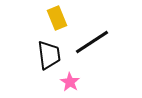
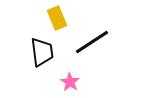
black trapezoid: moved 7 px left, 3 px up
